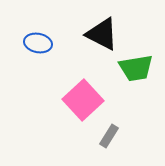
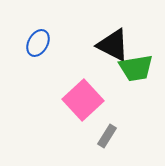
black triangle: moved 11 px right, 11 px down
blue ellipse: rotated 72 degrees counterclockwise
gray rectangle: moved 2 px left
